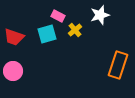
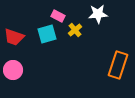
white star: moved 2 px left, 1 px up; rotated 12 degrees clockwise
pink circle: moved 1 px up
